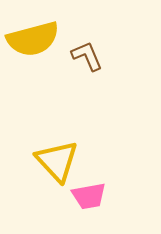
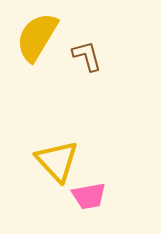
yellow semicircle: moved 4 px right, 2 px up; rotated 136 degrees clockwise
brown L-shape: rotated 8 degrees clockwise
